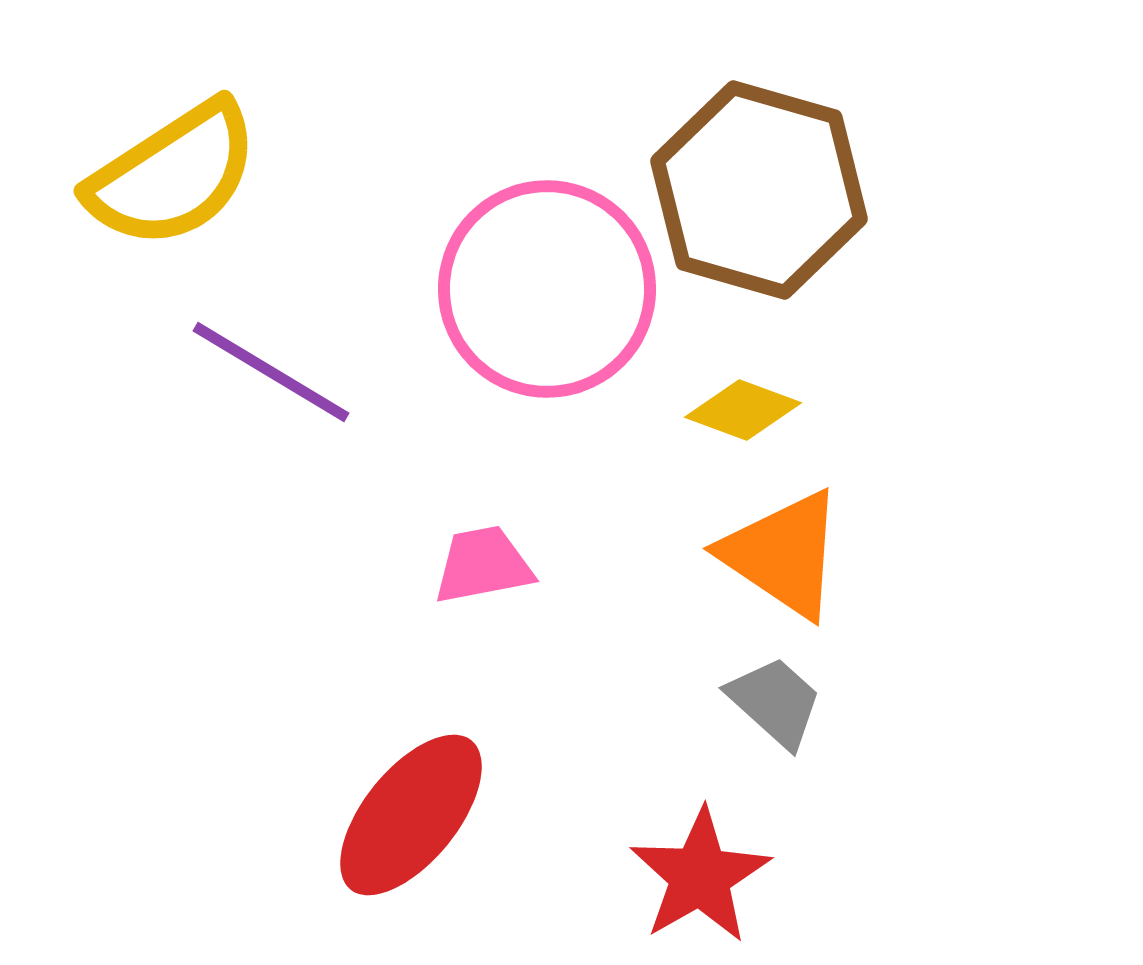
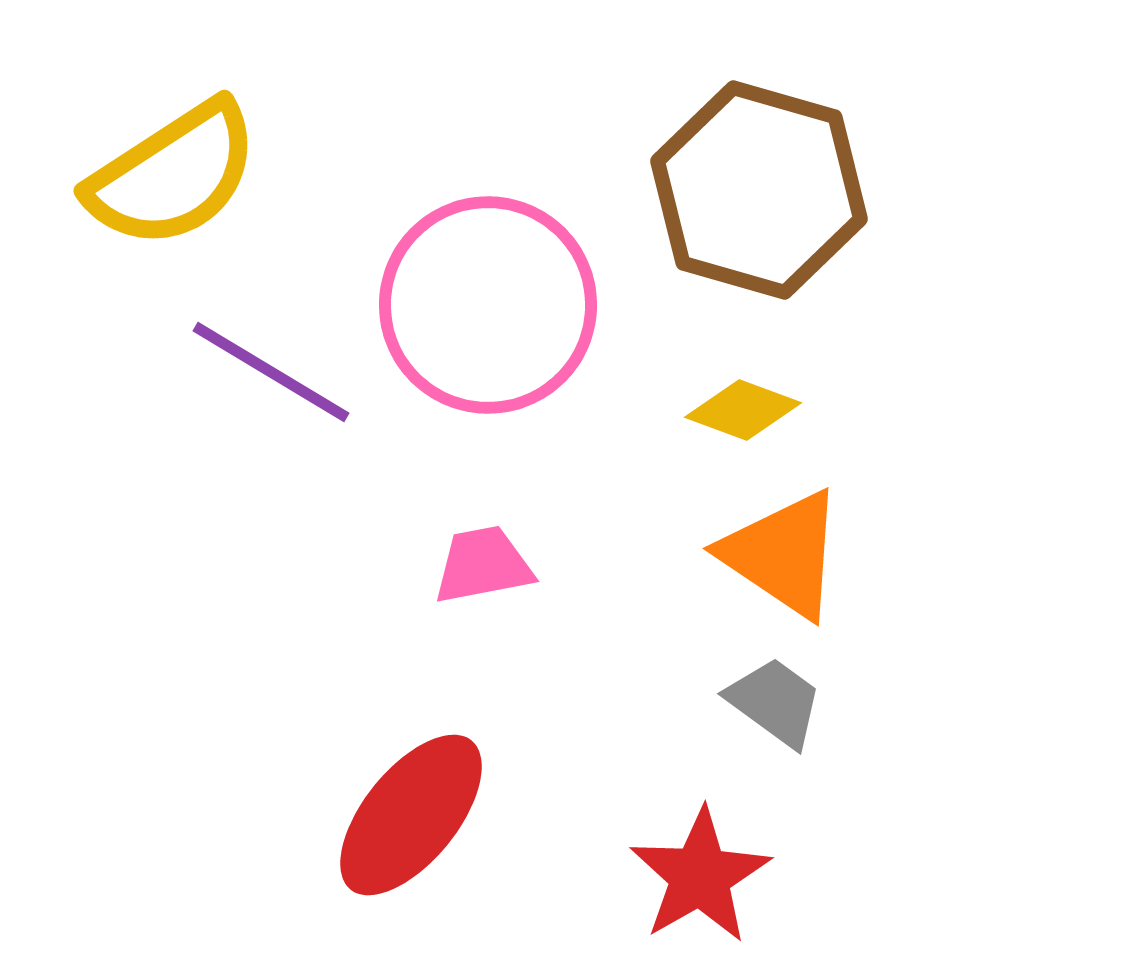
pink circle: moved 59 px left, 16 px down
gray trapezoid: rotated 6 degrees counterclockwise
